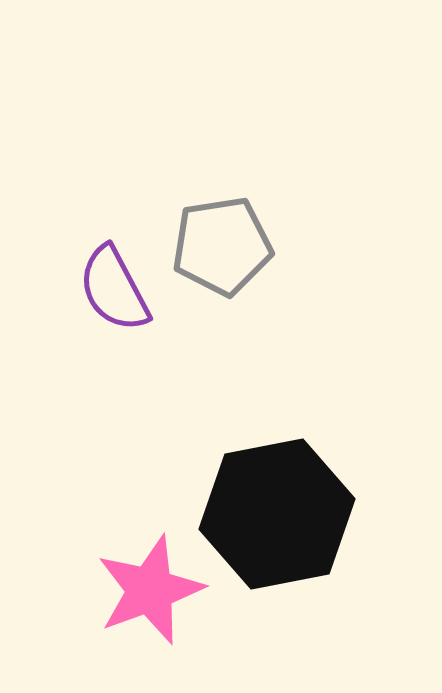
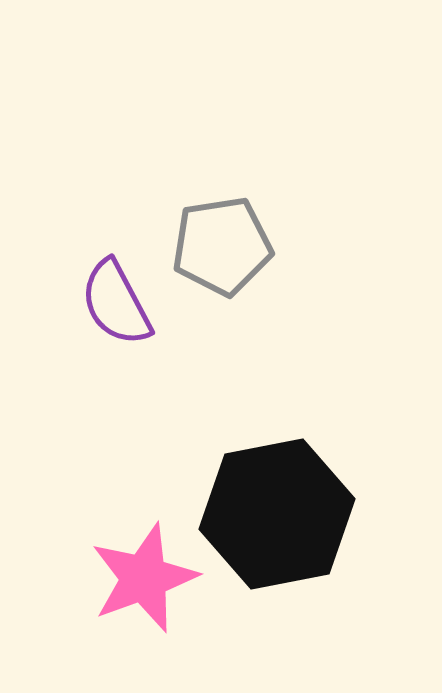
purple semicircle: moved 2 px right, 14 px down
pink star: moved 6 px left, 12 px up
